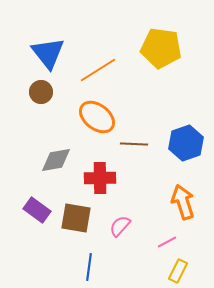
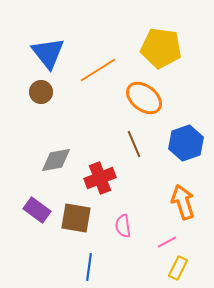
orange ellipse: moved 47 px right, 19 px up
brown line: rotated 64 degrees clockwise
red cross: rotated 20 degrees counterclockwise
pink semicircle: moved 3 px right; rotated 50 degrees counterclockwise
yellow rectangle: moved 3 px up
